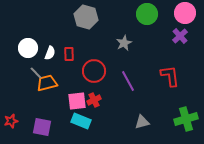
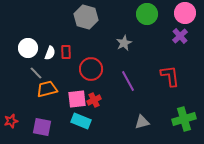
red rectangle: moved 3 px left, 2 px up
red circle: moved 3 px left, 2 px up
orange trapezoid: moved 6 px down
pink square: moved 2 px up
green cross: moved 2 px left
